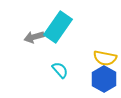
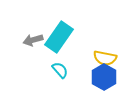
cyan rectangle: moved 1 px right, 10 px down
gray arrow: moved 1 px left, 3 px down
blue hexagon: moved 2 px up
